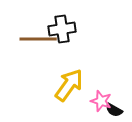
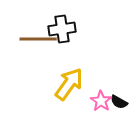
yellow arrow: moved 1 px up
pink star: rotated 15 degrees clockwise
black semicircle: moved 5 px right, 8 px up
